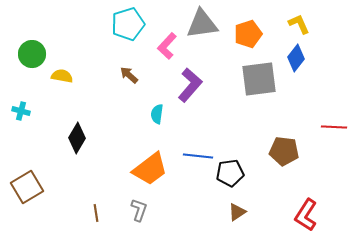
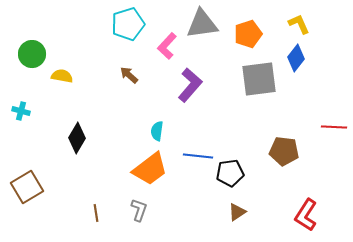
cyan semicircle: moved 17 px down
